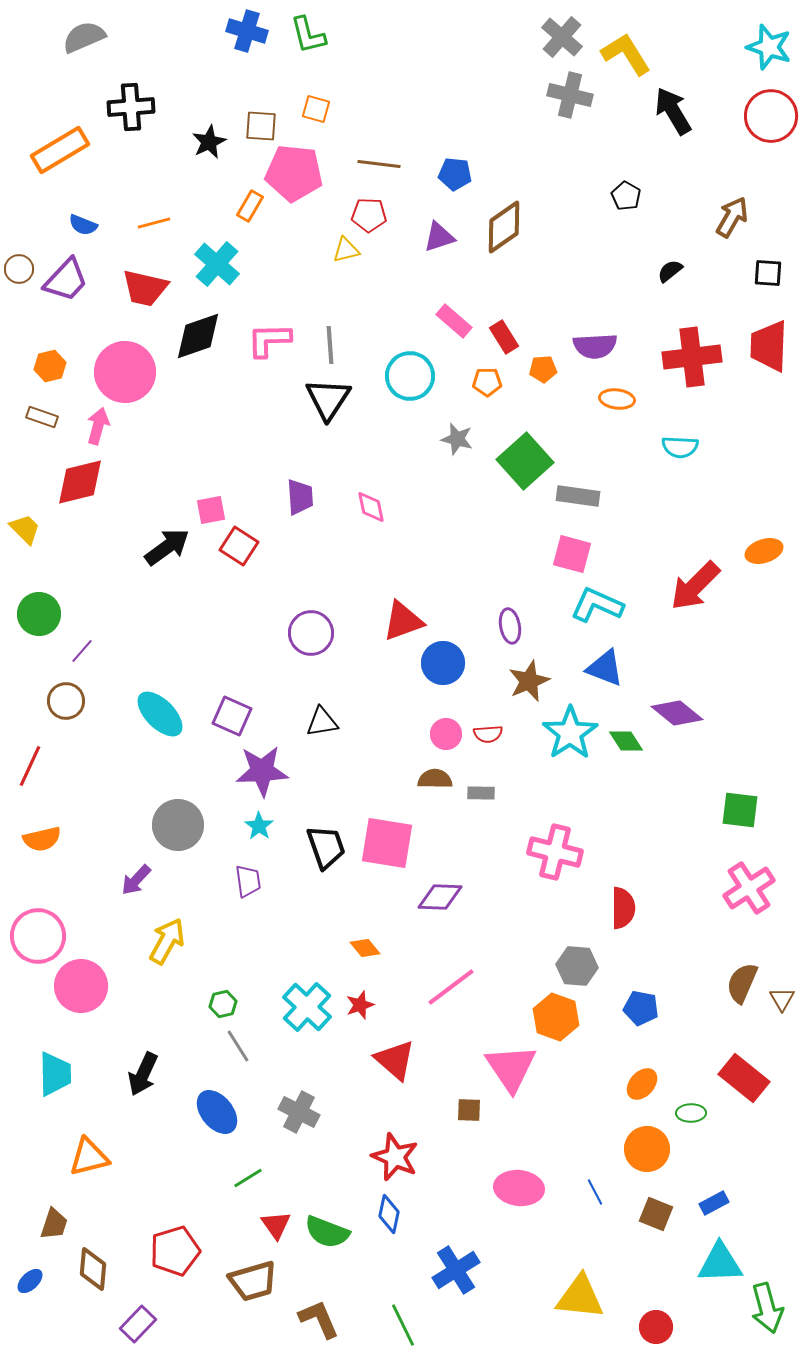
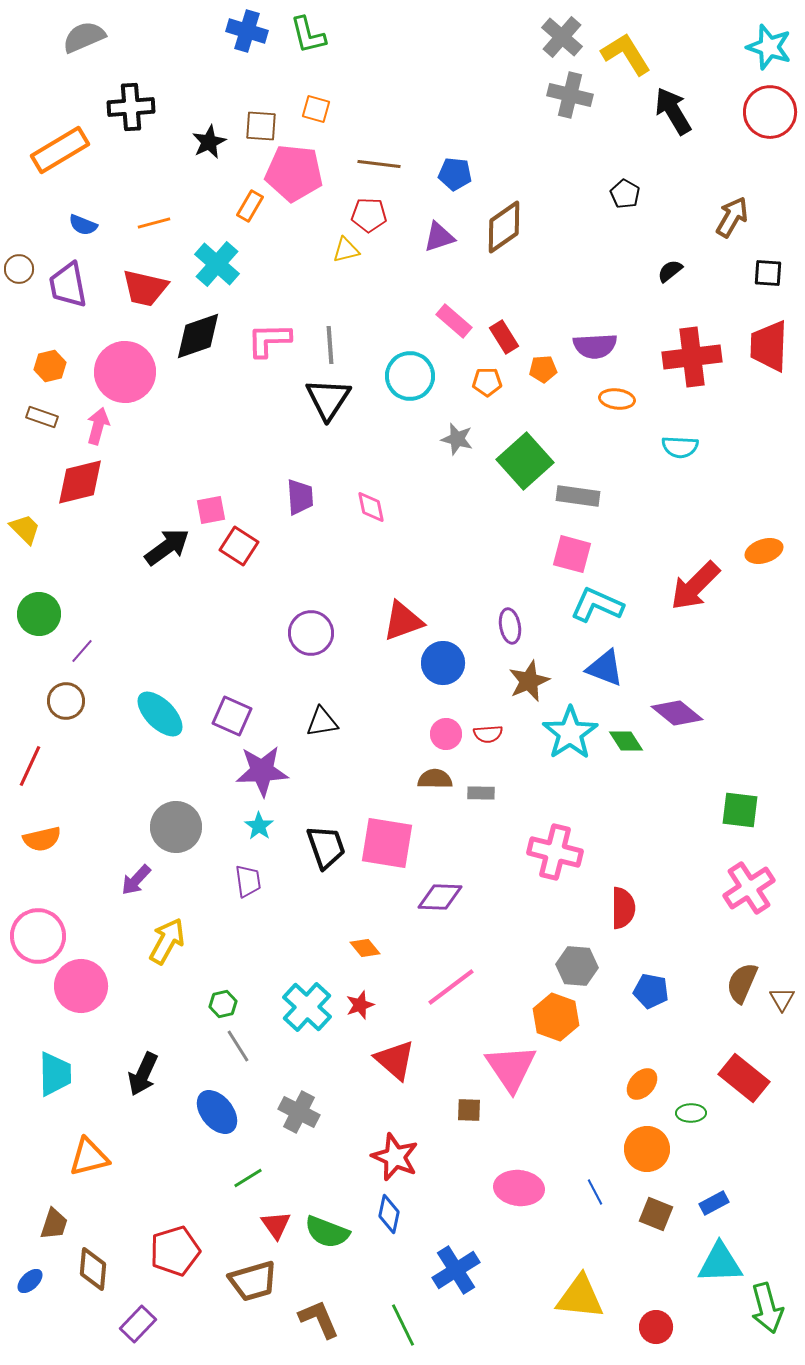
red circle at (771, 116): moved 1 px left, 4 px up
black pentagon at (626, 196): moved 1 px left, 2 px up
purple trapezoid at (66, 280): moved 2 px right, 5 px down; rotated 126 degrees clockwise
gray circle at (178, 825): moved 2 px left, 2 px down
blue pentagon at (641, 1008): moved 10 px right, 17 px up
